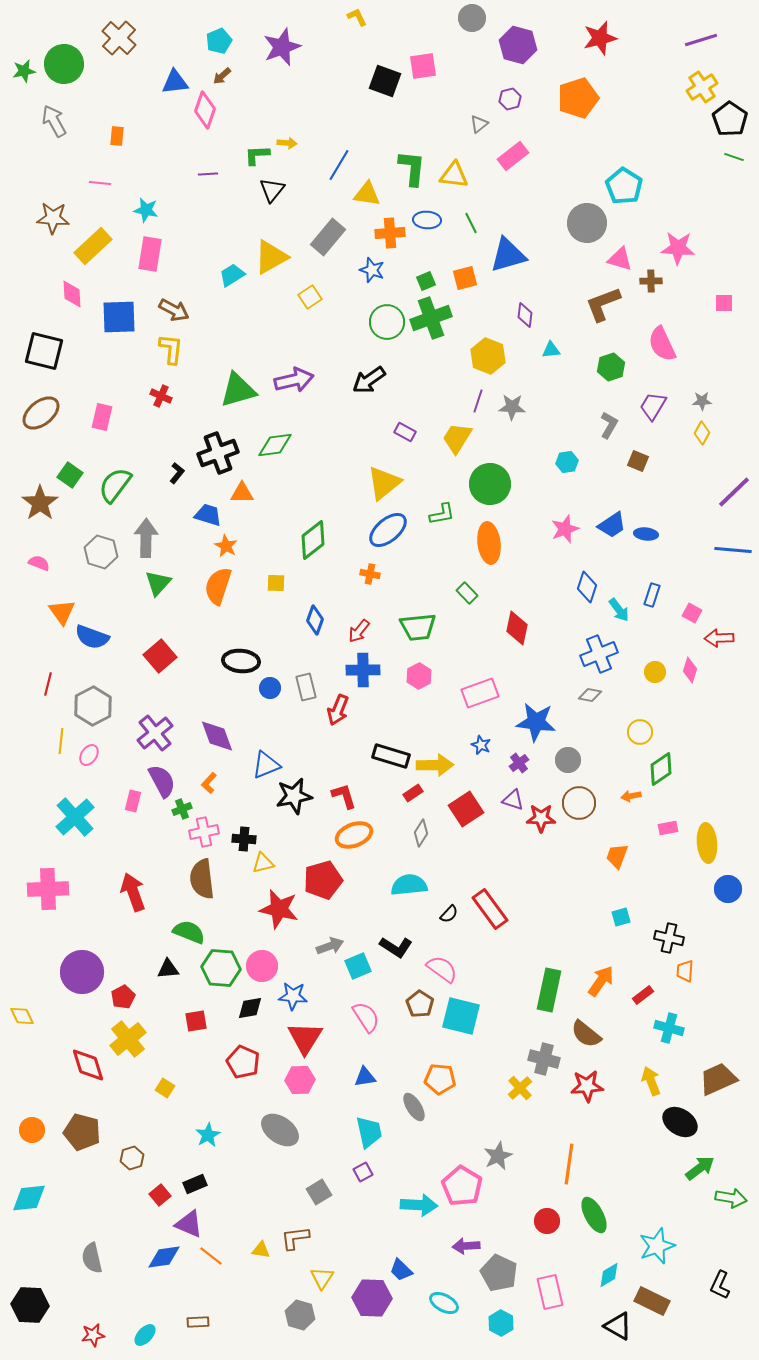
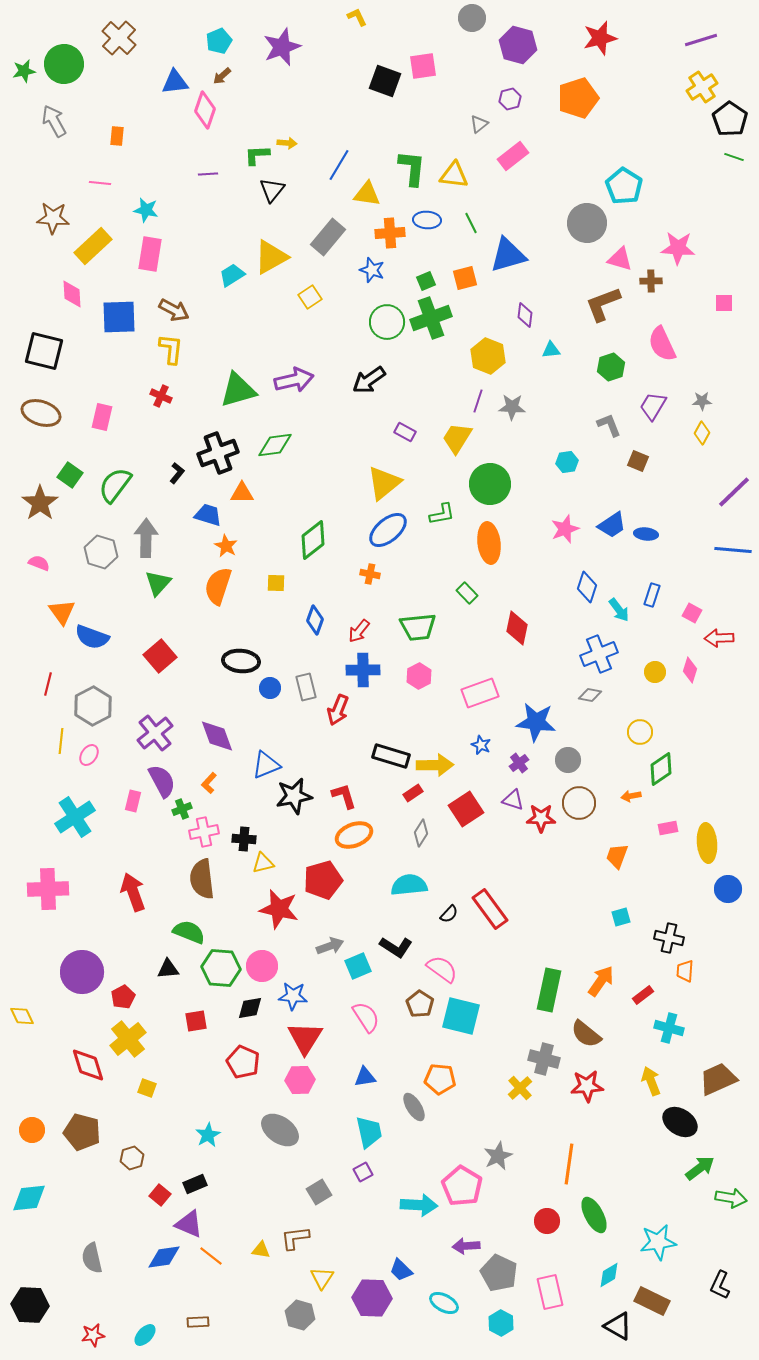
brown ellipse at (41, 413): rotated 57 degrees clockwise
gray L-shape at (609, 425): rotated 52 degrees counterclockwise
cyan cross at (75, 817): rotated 9 degrees clockwise
yellow square at (165, 1088): moved 18 px left; rotated 12 degrees counterclockwise
red square at (160, 1195): rotated 10 degrees counterclockwise
cyan star at (657, 1246): moved 1 px right, 4 px up; rotated 12 degrees clockwise
